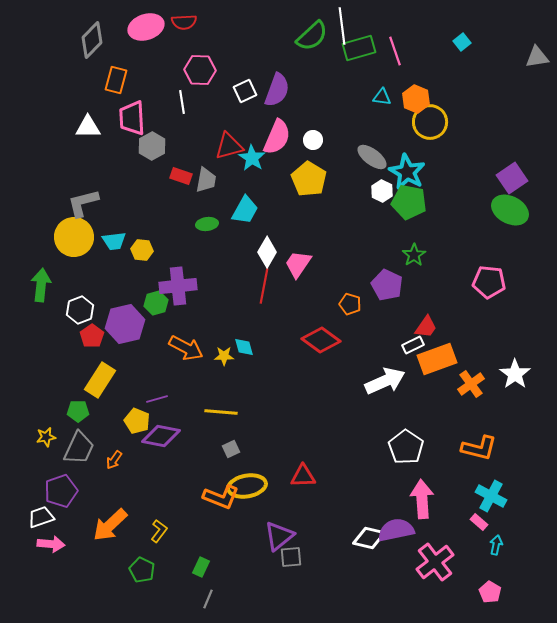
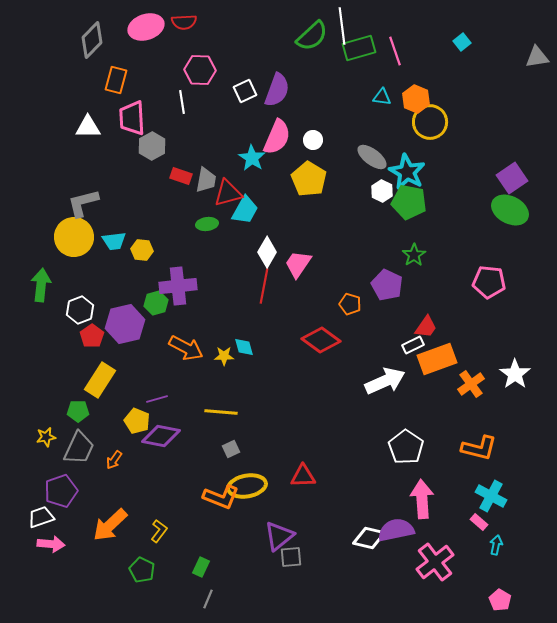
red triangle at (229, 146): moved 1 px left, 47 px down
pink pentagon at (490, 592): moved 10 px right, 8 px down
